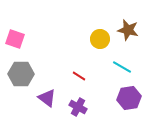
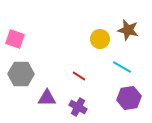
purple triangle: rotated 36 degrees counterclockwise
